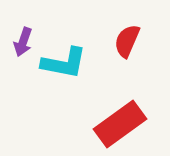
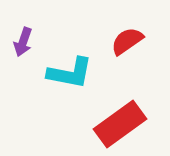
red semicircle: rotated 32 degrees clockwise
cyan L-shape: moved 6 px right, 10 px down
